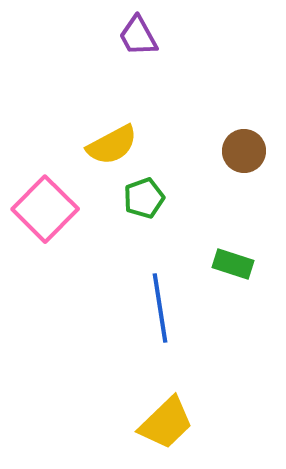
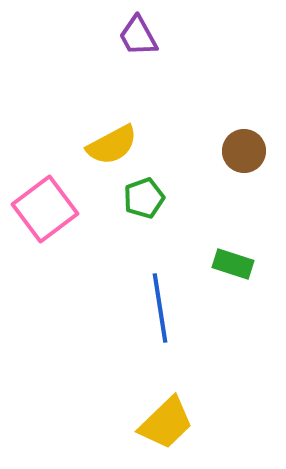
pink square: rotated 8 degrees clockwise
